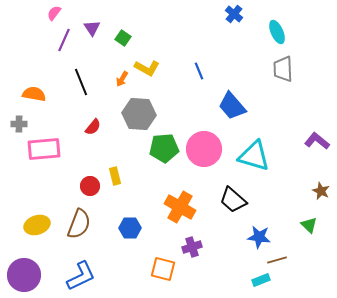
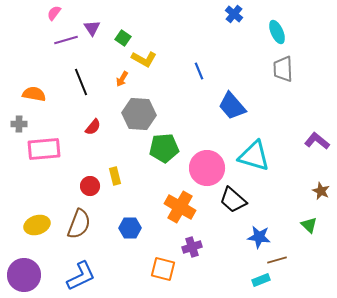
purple line: moved 2 px right; rotated 50 degrees clockwise
yellow L-shape: moved 3 px left, 9 px up
pink circle: moved 3 px right, 19 px down
